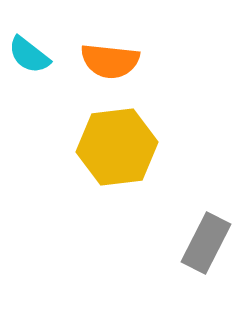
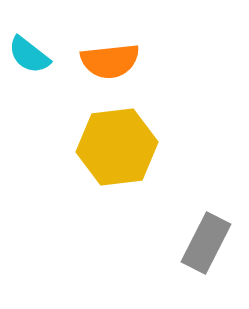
orange semicircle: rotated 12 degrees counterclockwise
